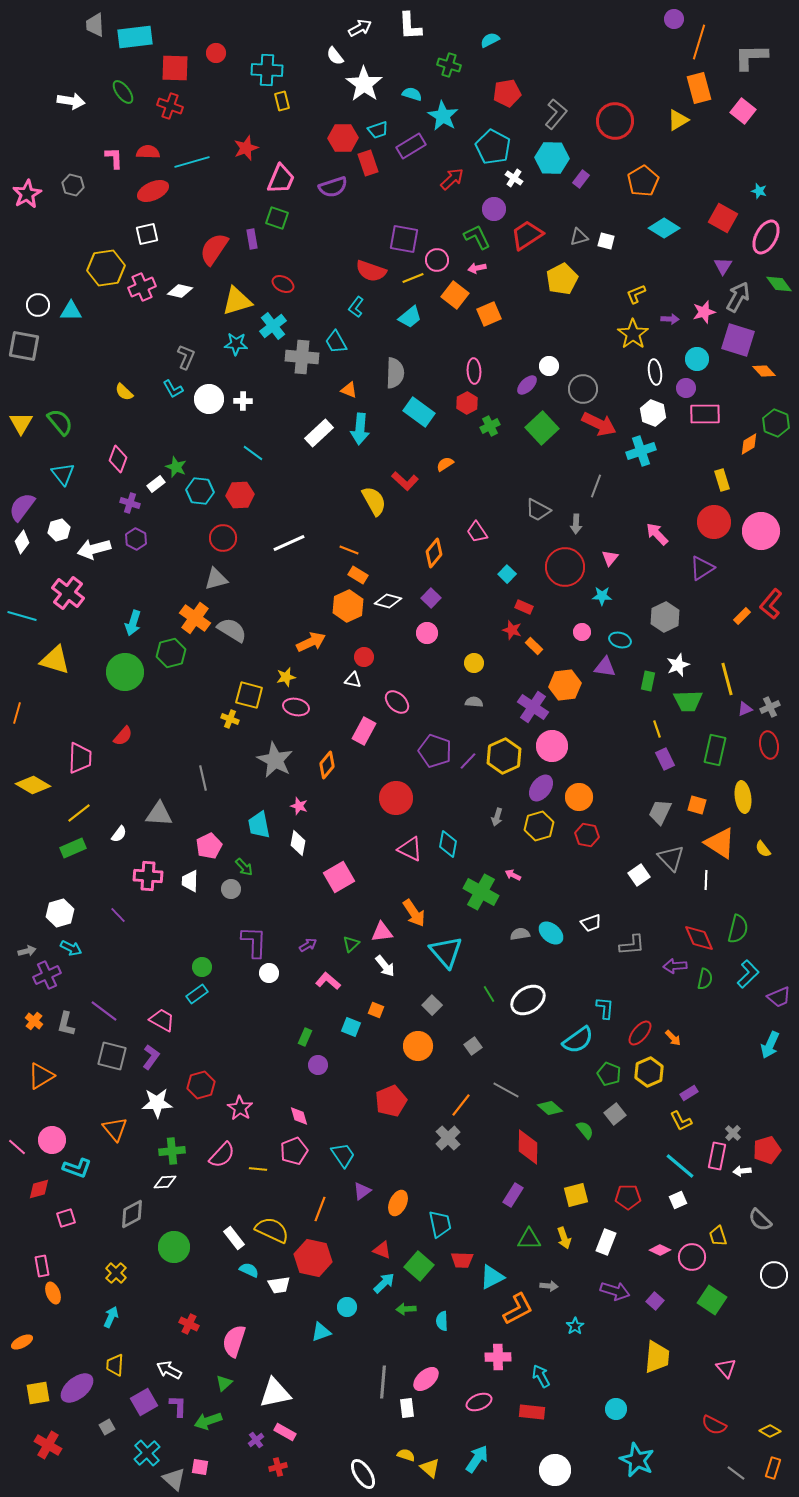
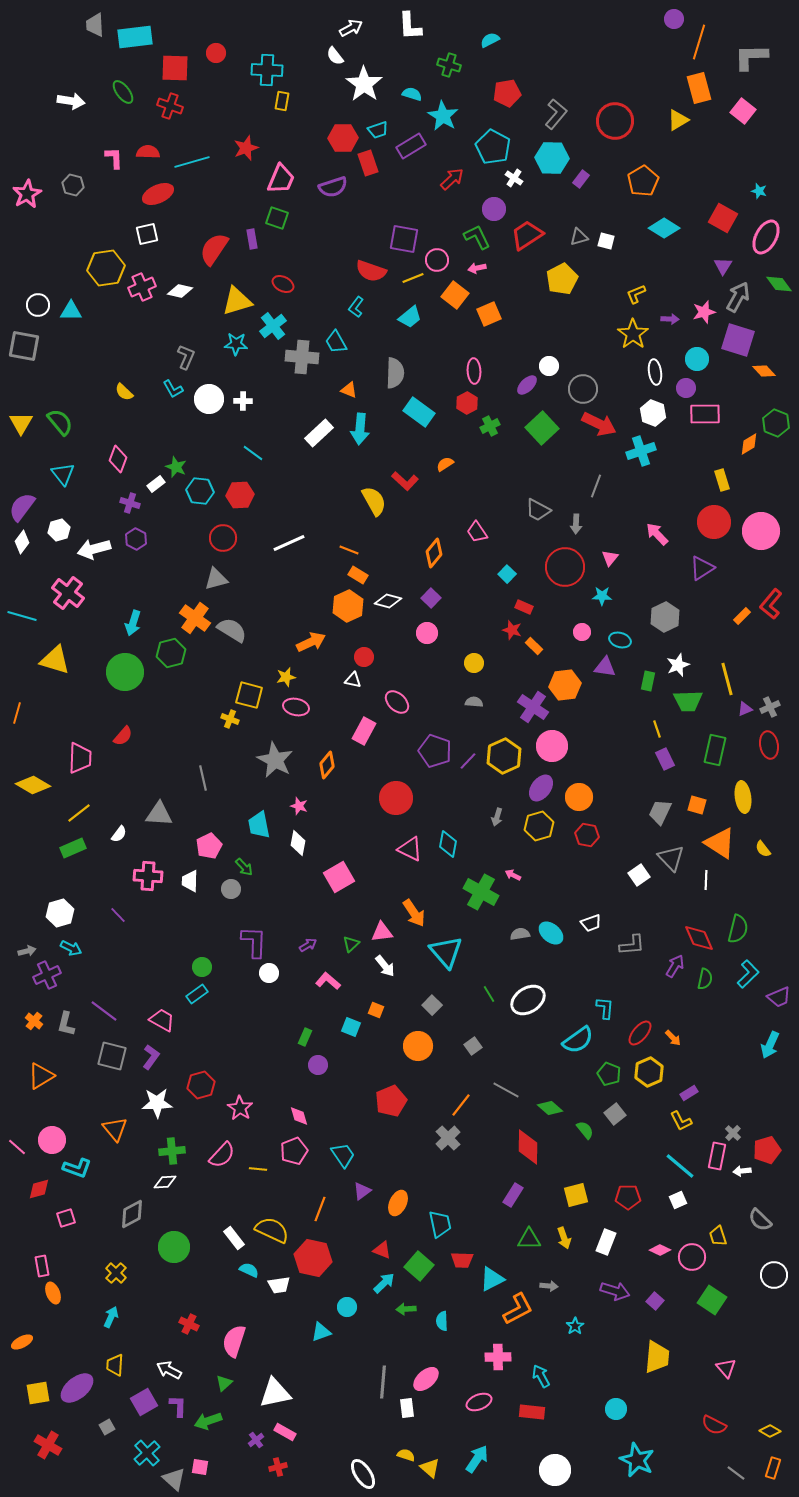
white arrow at (360, 28): moved 9 px left
yellow rectangle at (282, 101): rotated 24 degrees clockwise
red ellipse at (153, 191): moved 5 px right, 3 px down
purple arrow at (675, 966): rotated 125 degrees clockwise
cyan triangle at (492, 1277): moved 2 px down
